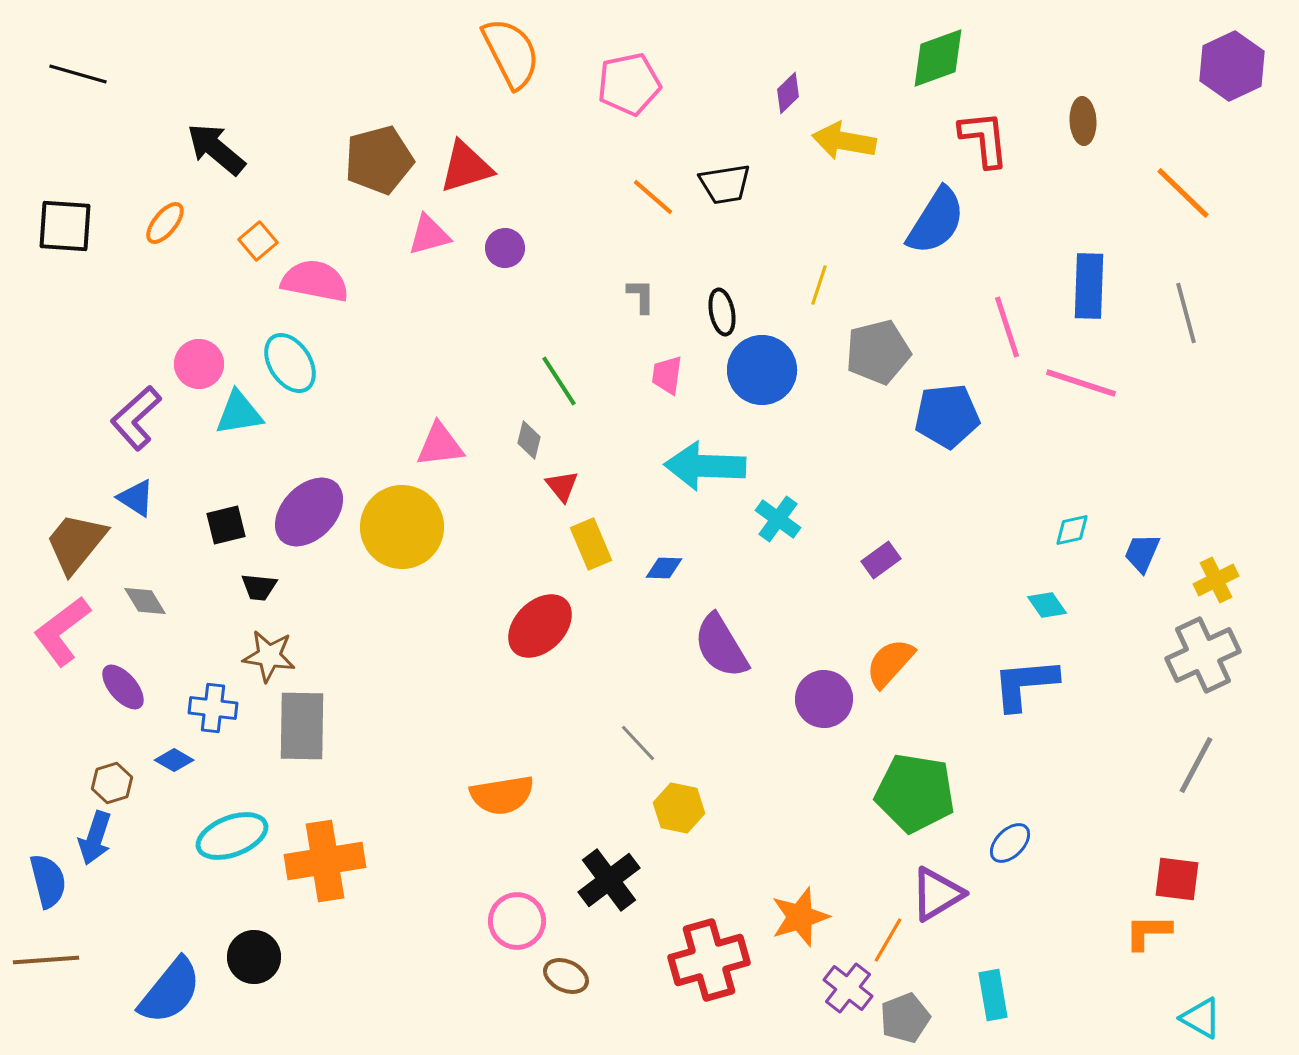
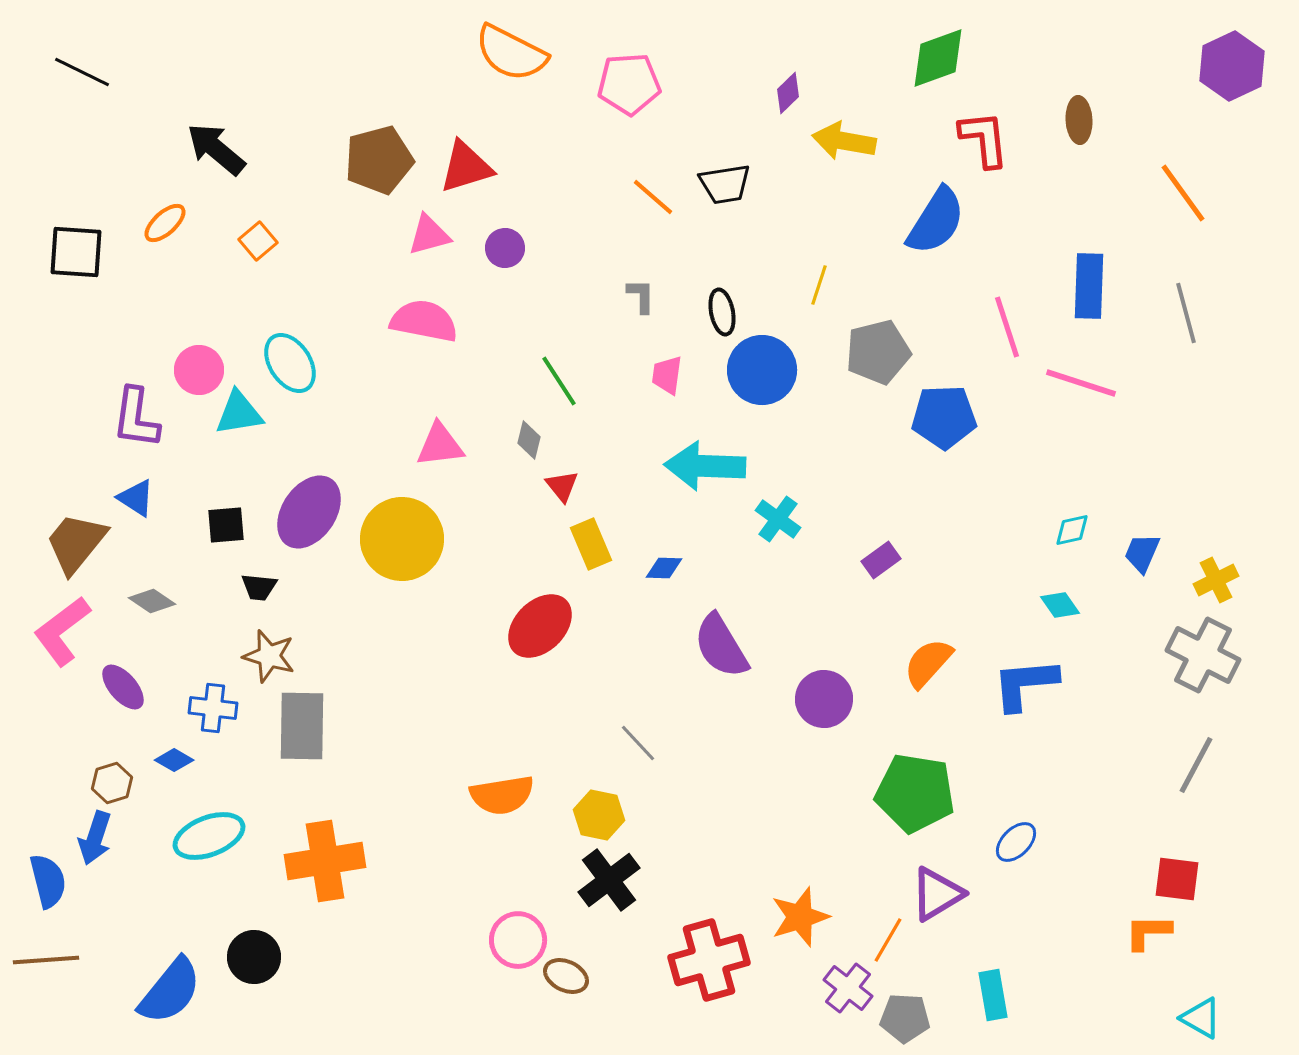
orange semicircle at (511, 53): rotated 144 degrees clockwise
black line at (78, 74): moved 4 px right, 2 px up; rotated 10 degrees clockwise
pink pentagon at (629, 84): rotated 8 degrees clockwise
brown ellipse at (1083, 121): moved 4 px left, 1 px up
orange line at (1183, 193): rotated 10 degrees clockwise
orange ellipse at (165, 223): rotated 9 degrees clockwise
black square at (65, 226): moved 11 px right, 26 px down
pink semicircle at (315, 281): moved 109 px right, 40 px down
pink circle at (199, 364): moved 6 px down
blue pentagon at (947, 416): moved 3 px left, 1 px down; rotated 4 degrees clockwise
purple L-shape at (136, 418): rotated 40 degrees counterclockwise
purple ellipse at (309, 512): rotated 10 degrees counterclockwise
black square at (226, 525): rotated 9 degrees clockwise
yellow circle at (402, 527): moved 12 px down
gray diamond at (145, 601): moved 7 px right; rotated 24 degrees counterclockwise
cyan diamond at (1047, 605): moved 13 px right
gray cross at (1203, 655): rotated 38 degrees counterclockwise
brown star at (269, 656): rotated 8 degrees clockwise
orange semicircle at (890, 663): moved 38 px right
yellow hexagon at (679, 808): moved 80 px left, 7 px down
cyan ellipse at (232, 836): moved 23 px left
blue ellipse at (1010, 843): moved 6 px right, 1 px up
pink circle at (517, 921): moved 1 px right, 19 px down
gray pentagon at (905, 1018): rotated 24 degrees clockwise
